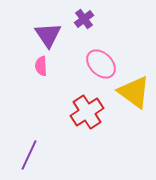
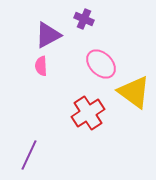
purple cross: rotated 30 degrees counterclockwise
purple triangle: rotated 36 degrees clockwise
red cross: moved 1 px right, 1 px down
